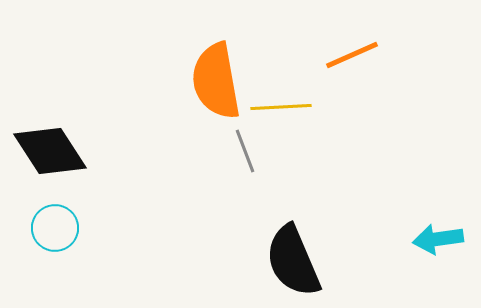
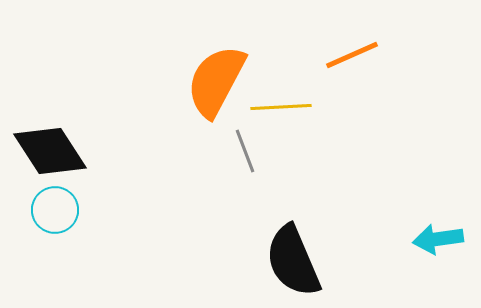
orange semicircle: rotated 38 degrees clockwise
cyan circle: moved 18 px up
